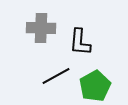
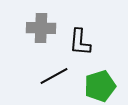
black line: moved 2 px left
green pentagon: moved 5 px right; rotated 12 degrees clockwise
